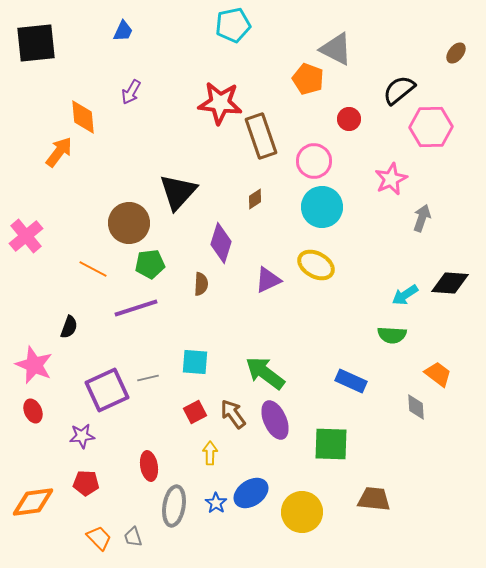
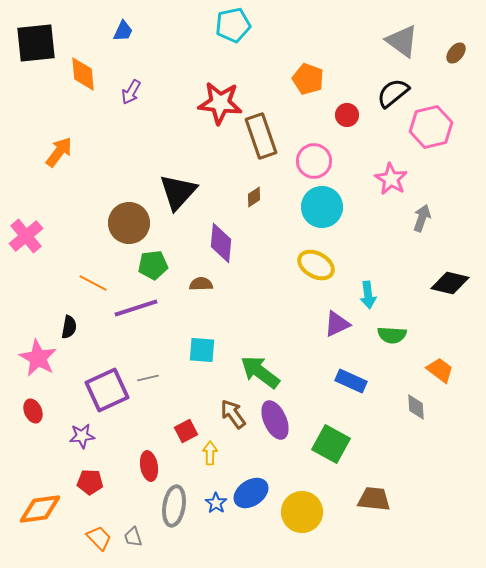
gray triangle at (336, 49): moved 66 px right, 8 px up; rotated 9 degrees clockwise
black semicircle at (399, 90): moved 6 px left, 3 px down
orange diamond at (83, 117): moved 43 px up
red circle at (349, 119): moved 2 px left, 4 px up
pink hexagon at (431, 127): rotated 12 degrees counterclockwise
pink star at (391, 179): rotated 16 degrees counterclockwise
brown diamond at (255, 199): moved 1 px left, 2 px up
purple diamond at (221, 243): rotated 12 degrees counterclockwise
green pentagon at (150, 264): moved 3 px right, 1 px down
orange line at (93, 269): moved 14 px down
purple triangle at (268, 280): moved 69 px right, 44 px down
black diamond at (450, 283): rotated 9 degrees clockwise
brown semicircle at (201, 284): rotated 95 degrees counterclockwise
cyan arrow at (405, 295): moved 37 px left; rotated 64 degrees counterclockwise
black semicircle at (69, 327): rotated 10 degrees counterclockwise
cyan square at (195, 362): moved 7 px right, 12 px up
pink star at (34, 365): moved 4 px right, 7 px up; rotated 6 degrees clockwise
green arrow at (265, 373): moved 5 px left, 1 px up
orange trapezoid at (438, 374): moved 2 px right, 4 px up
red square at (195, 412): moved 9 px left, 19 px down
green square at (331, 444): rotated 27 degrees clockwise
red pentagon at (86, 483): moved 4 px right, 1 px up
orange diamond at (33, 502): moved 7 px right, 7 px down
